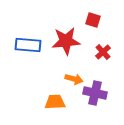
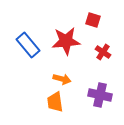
blue rectangle: rotated 45 degrees clockwise
red cross: rotated 14 degrees counterclockwise
orange arrow: moved 12 px left
purple cross: moved 5 px right, 2 px down
orange trapezoid: rotated 95 degrees counterclockwise
